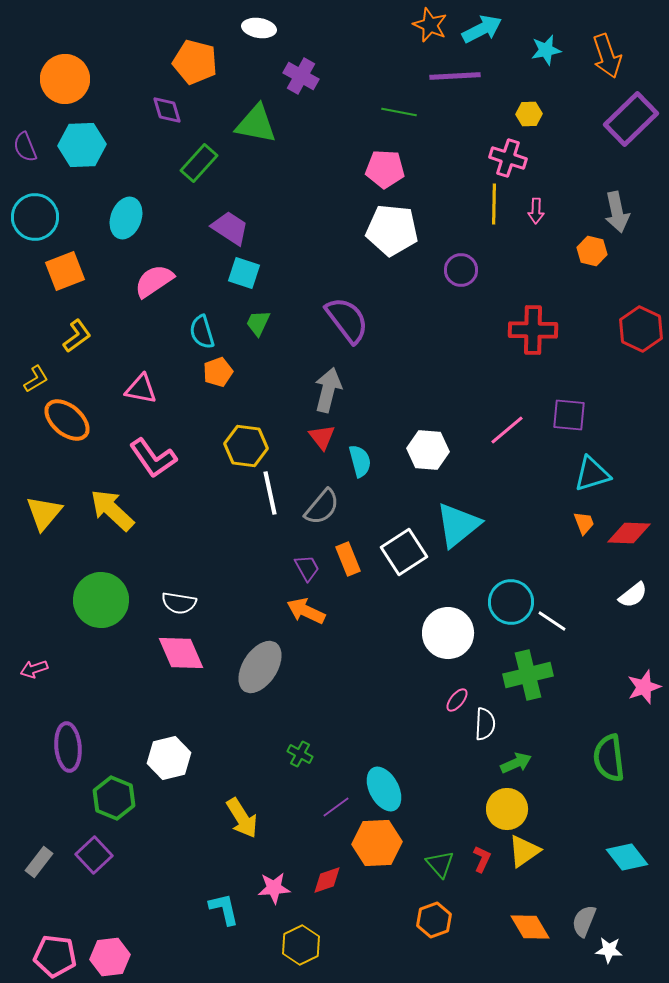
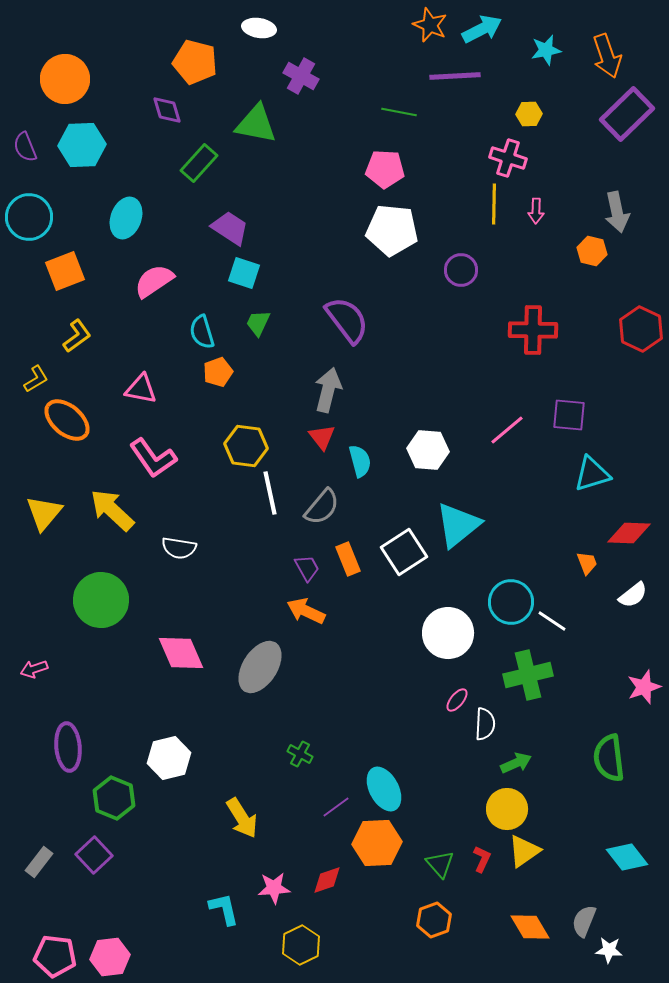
purple rectangle at (631, 119): moved 4 px left, 5 px up
cyan circle at (35, 217): moved 6 px left
orange trapezoid at (584, 523): moved 3 px right, 40 px down
white semicircle at (179, 603): moved 55 px up
